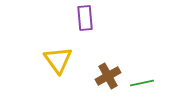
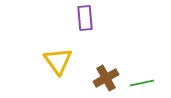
yellow triangle: moved 1 px down
brown cross: moved 2 px left, 2 px down
